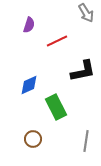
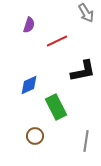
brown circle: moved 2 px right, 3 px up
